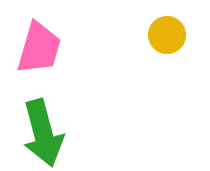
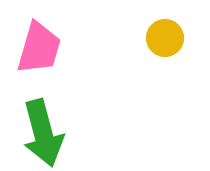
yellow circle: moved 2 px left, 3 px down
